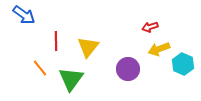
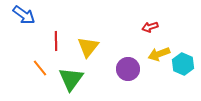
yellow arrow: moved 5 px down
